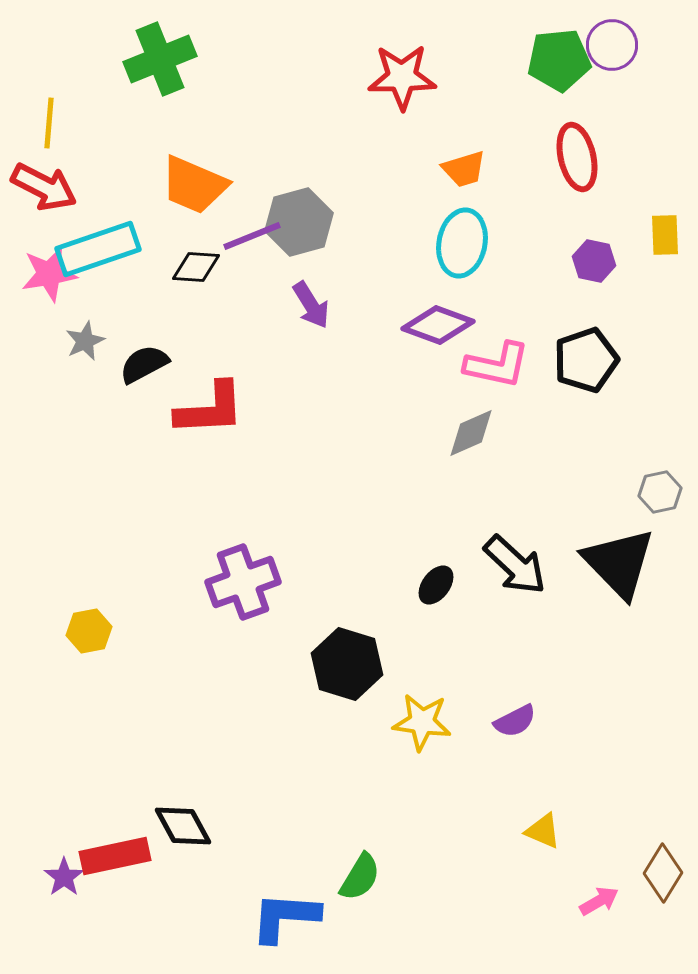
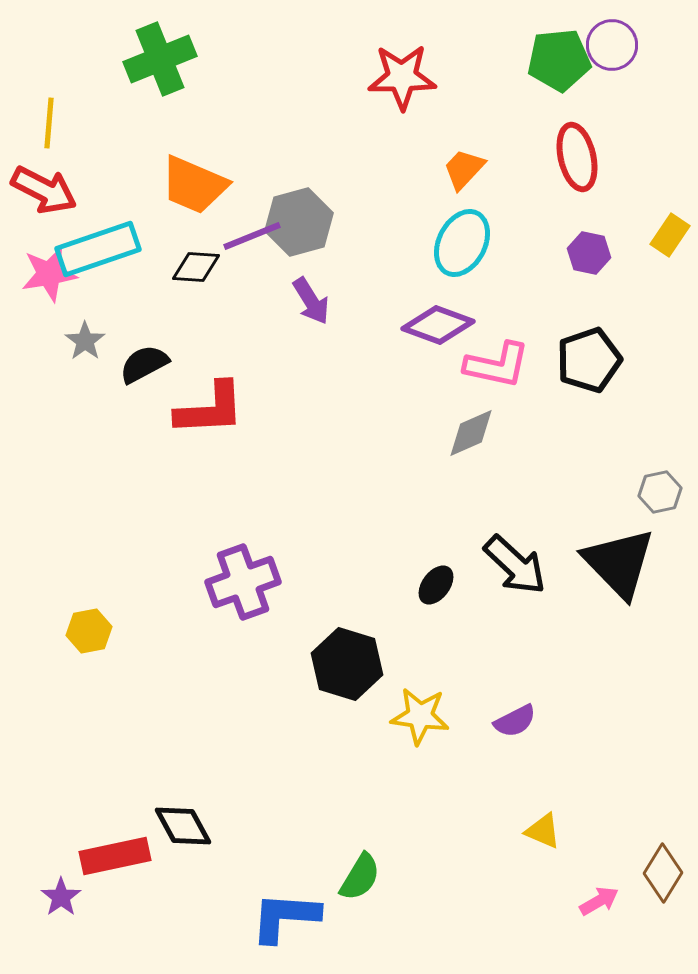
orange trapezoid at (464, 169): rotated 150 degrees clockwise
red arrow at (44, 187): moved 3 px down
yellow rectangle at (665, 235): moved 5 px right; rotated 36 degrees clockwise
cyan ellipse at (462, 243): rotated 16 degrees clockwise
purple hexagon at (594, 261): moved 5 px left, 8 px up
purple arrow at (311, 305): moved 4 px up
gray star at (85, 341): rotated 12 degrees counterclockwise
black pentagon at (586, 360): moved 3 px right
yellow star at (422, 722): moved 2 px left, 6 px up
purple star at (64, 877): moved 3 px left, 20 px down
